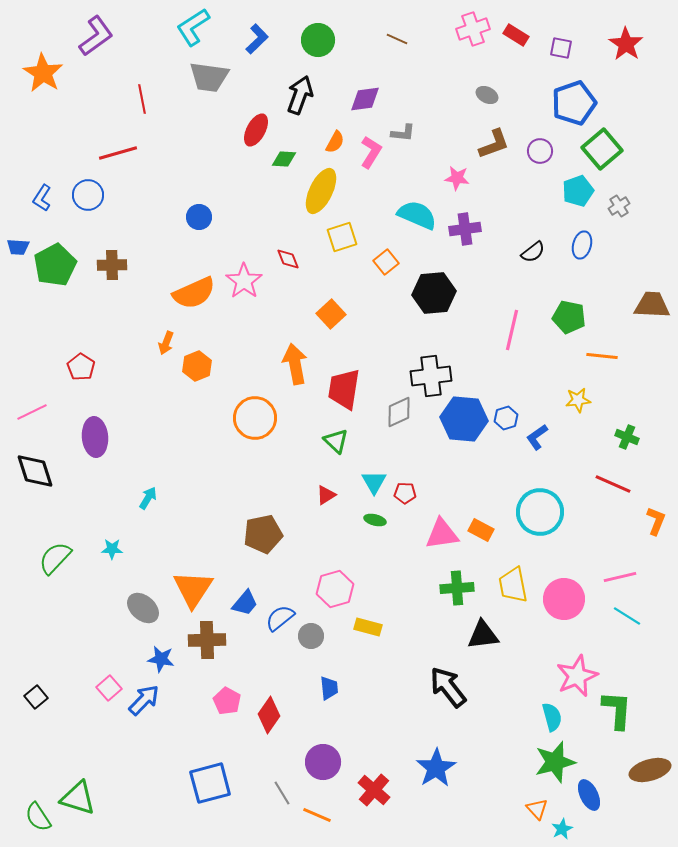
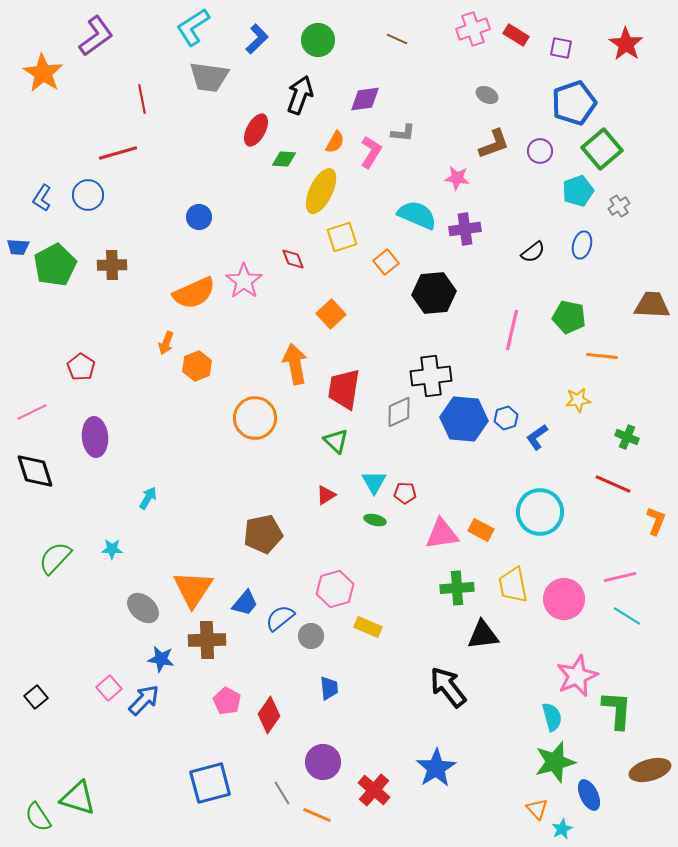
red diamond at (288, 259): moved 5 px right
yellow rectangle at (368, 627): rotated 8 degrees clockwise
